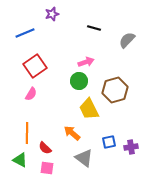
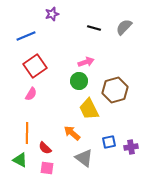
blue line: moved 1 px right, 3 px down
gray semicircle: moved 3 px left, 13 px up
